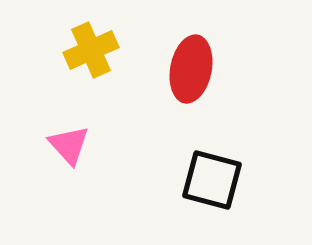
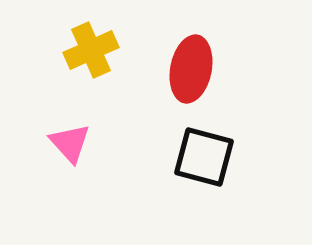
pink triangle: moved 1 px right, 2 px up
black square: moved 8 px left, 23 px up
